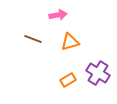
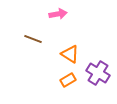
pink arrow: moved 1 px up
orange triangle: moved 12 px down; rotated 48 degrees clockwise
